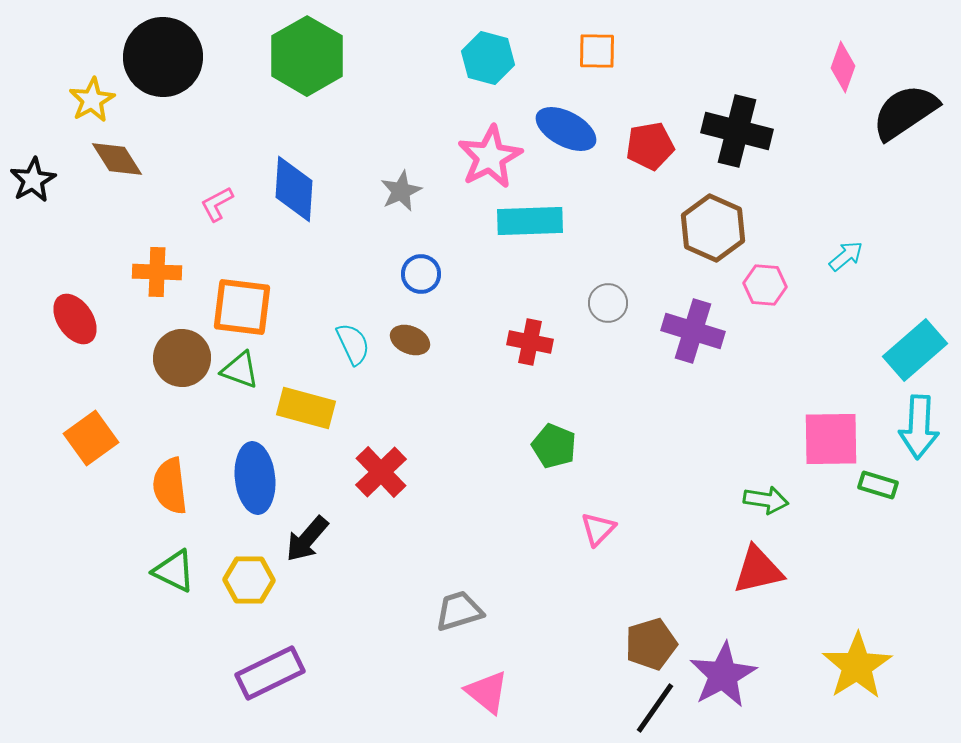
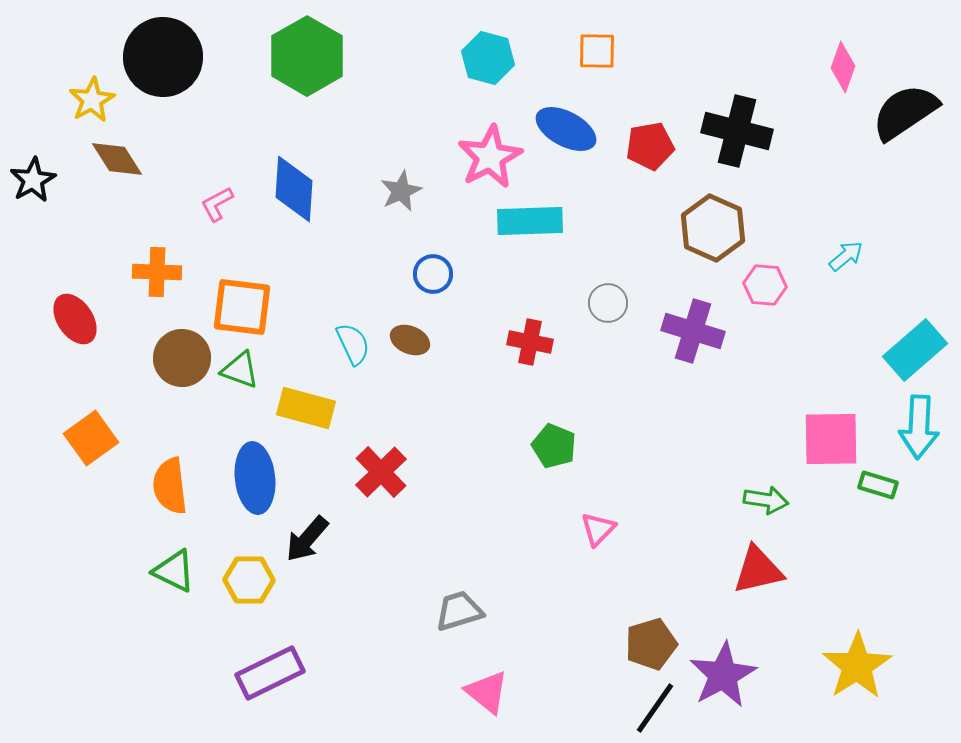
blue circle at (421, 274): moved 12 px right
